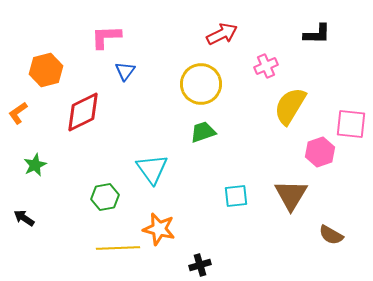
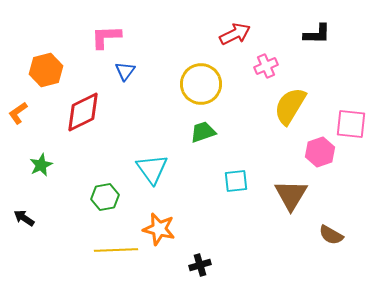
red arrow: moved 13 px right
green star: moved 6 px right
cyan square: moved 15 px up
yellow line: moved 2 px left, 2 px down
